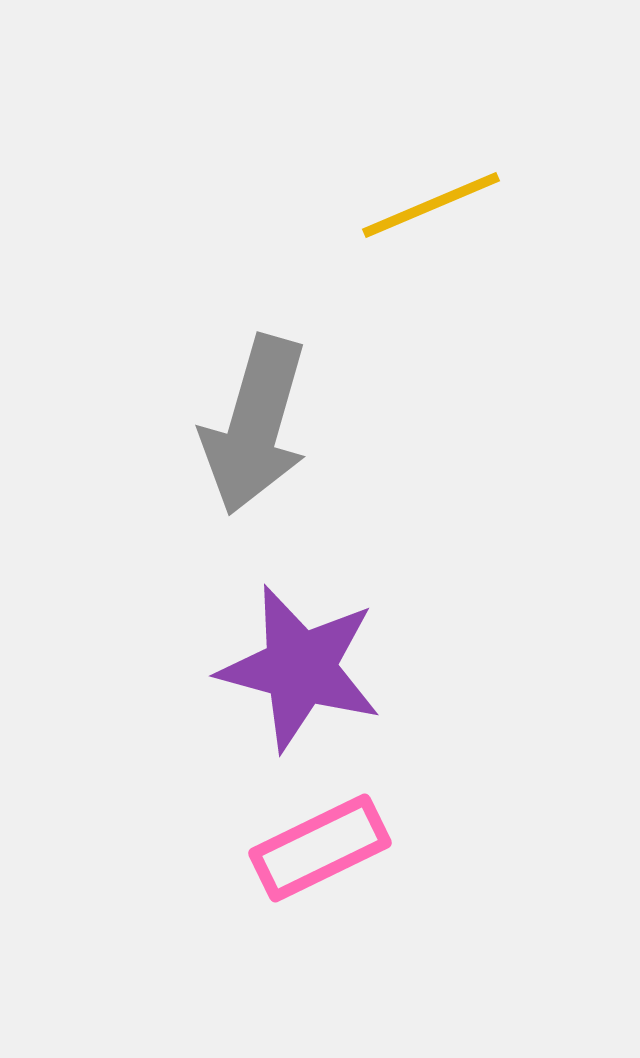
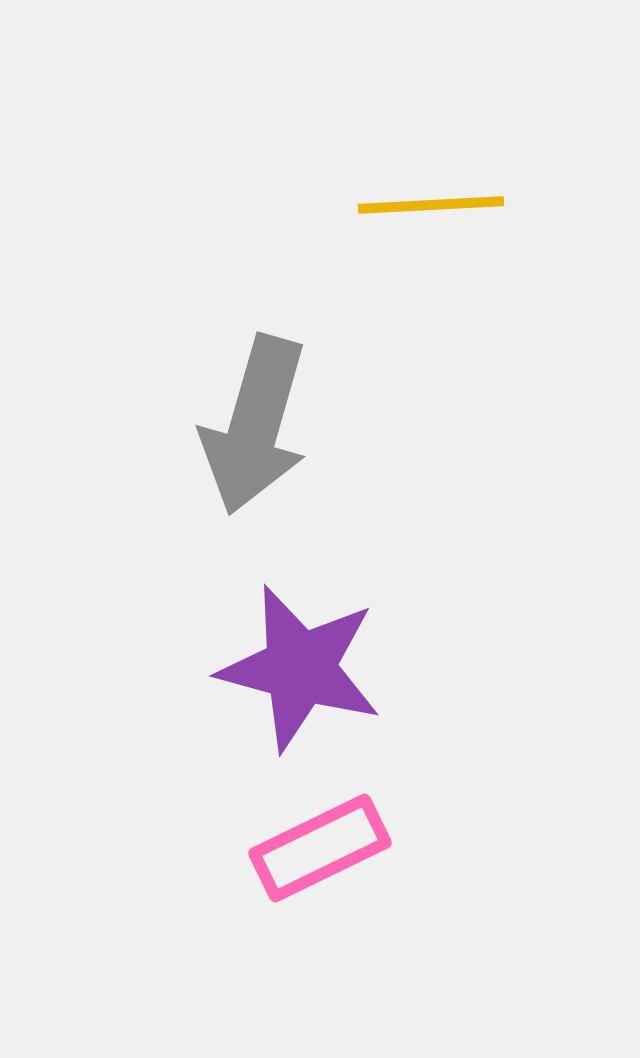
yellow line: rotated 20 degrees clockwise
